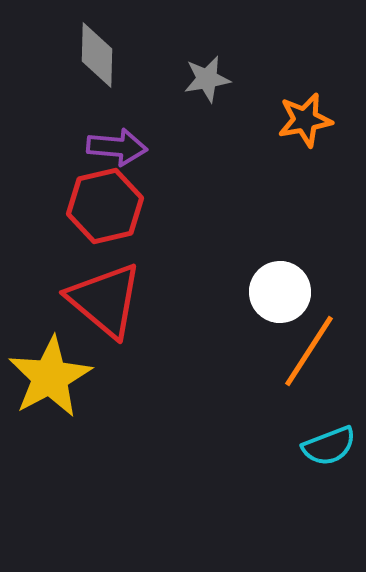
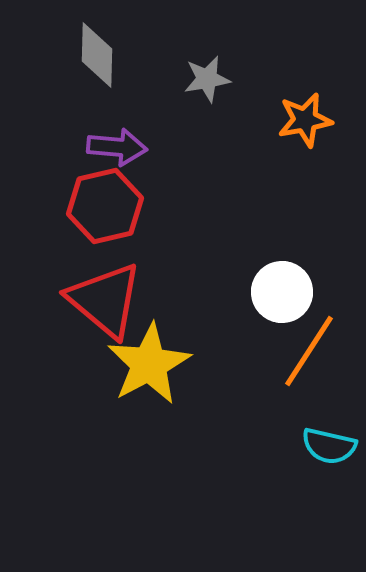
white circle: moved 2 px right
yellow star: moved 99 px right, 13 px up
cyan semicircle: rotated 34 degrees clockwise
